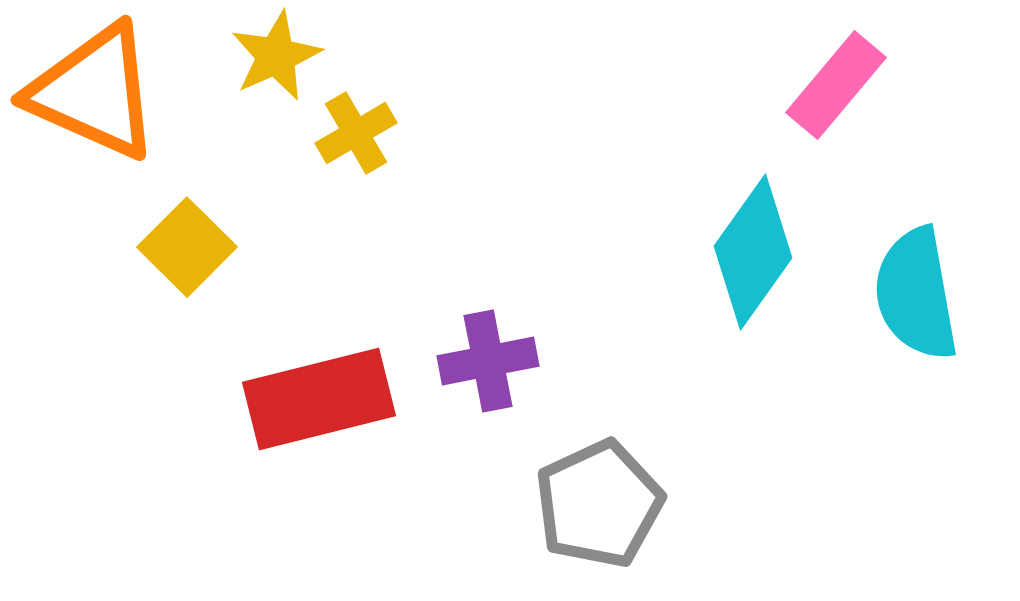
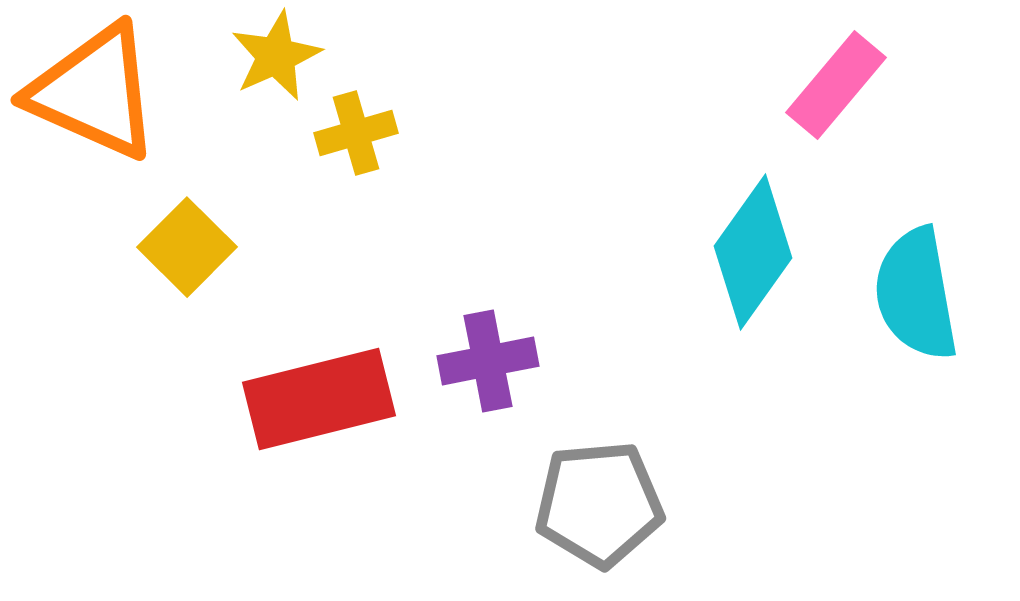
yellow cross: rotated 14 degrees clockwise
gray pentagon: rotated 20 degrees clockwise
